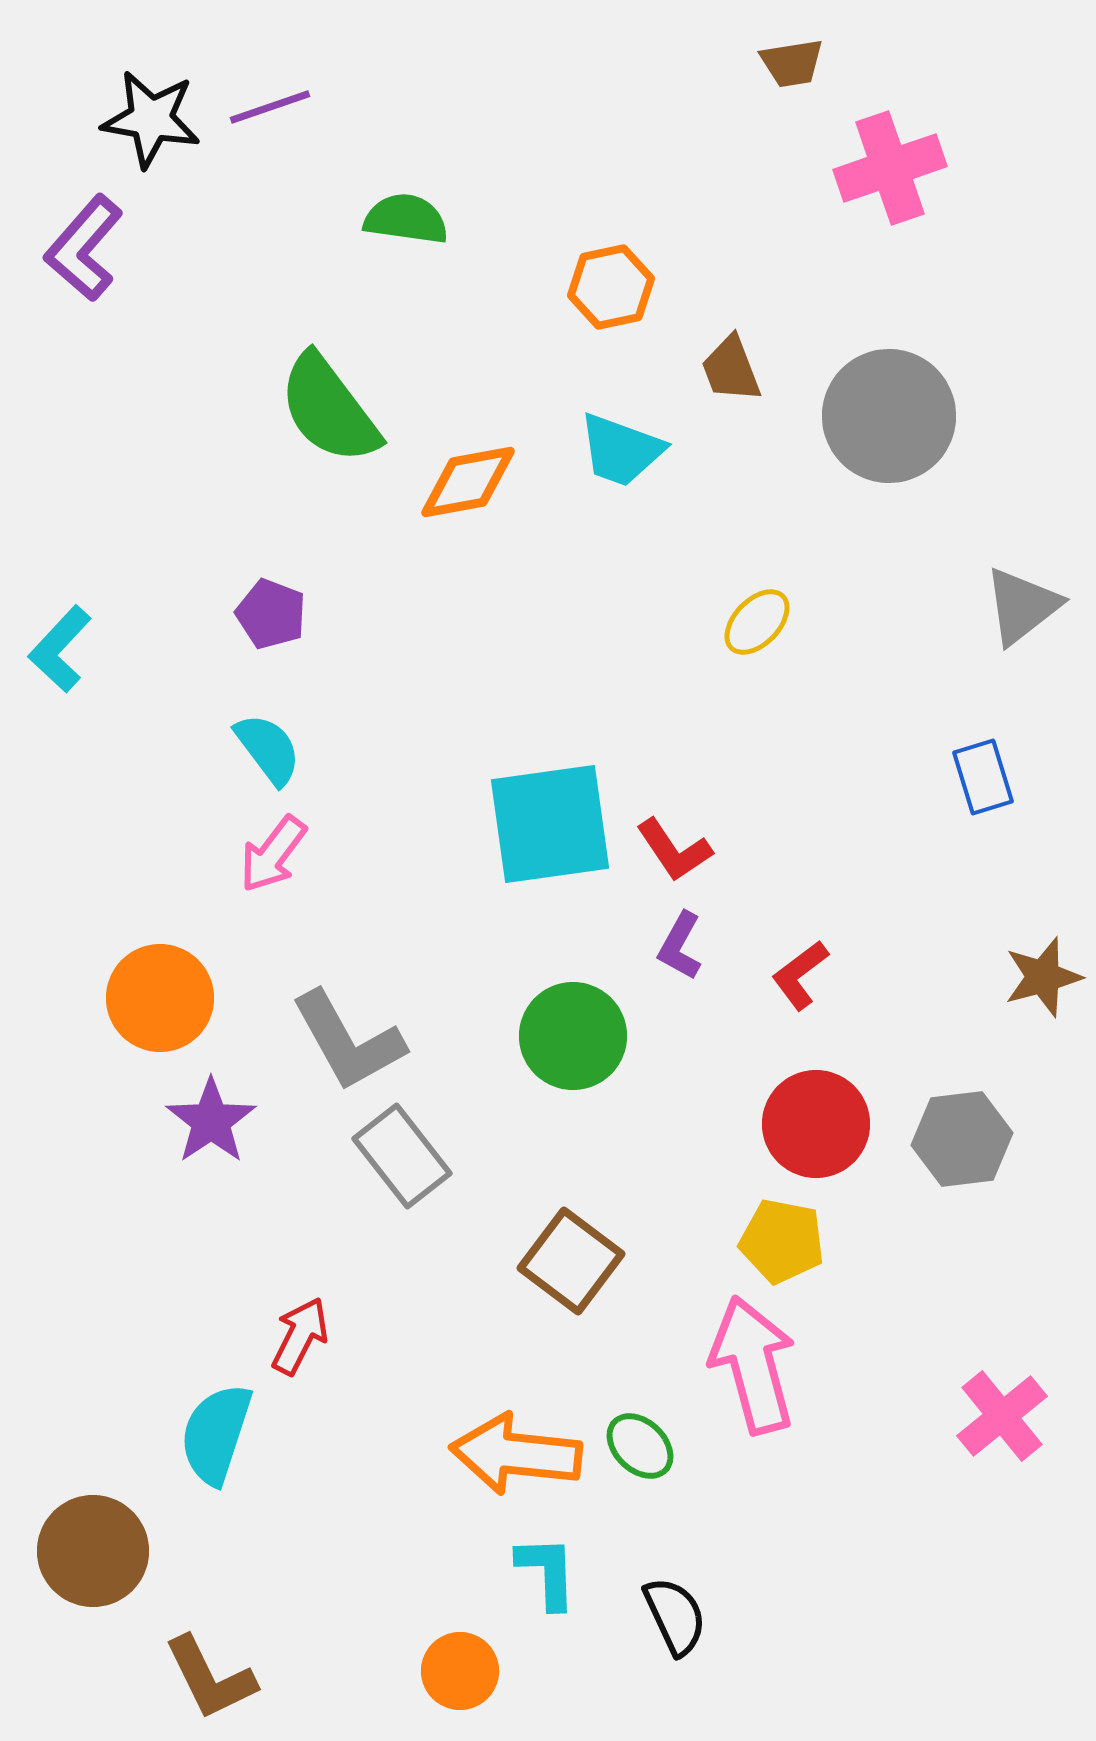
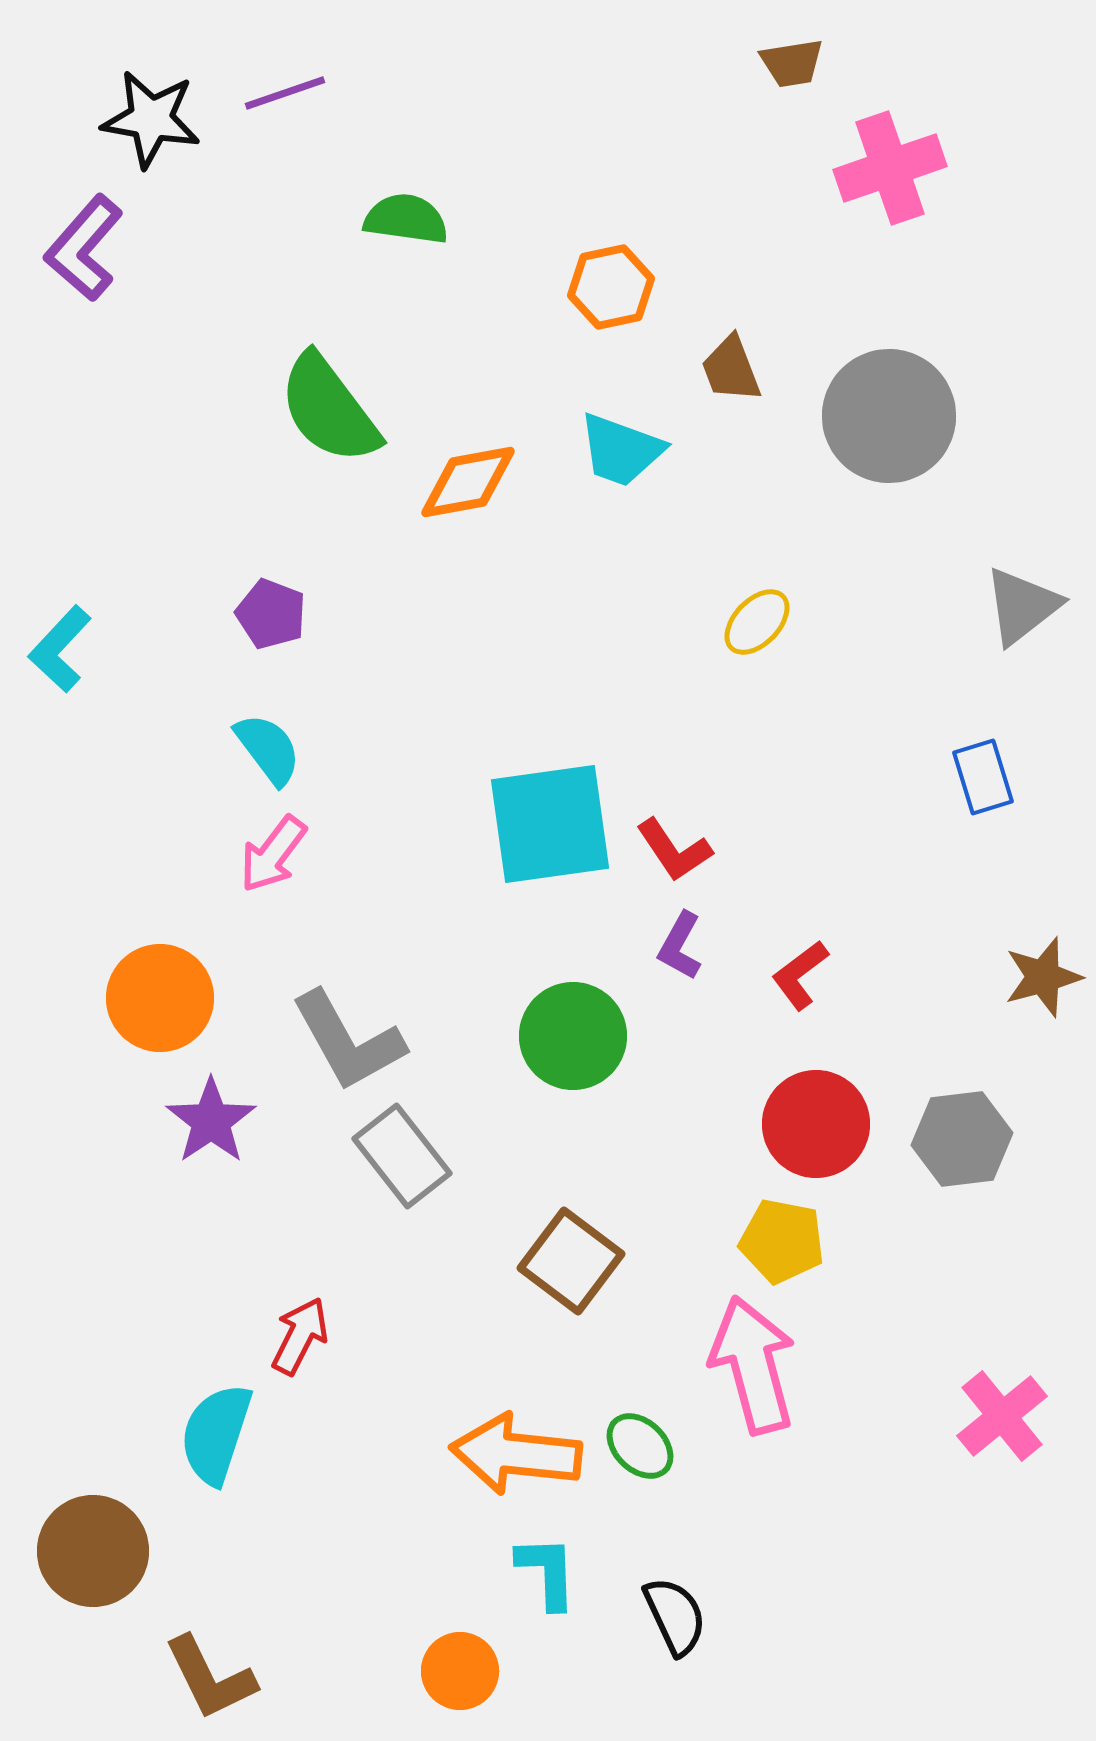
purple line at (270, 107): moved 15 px right, 14 px up
